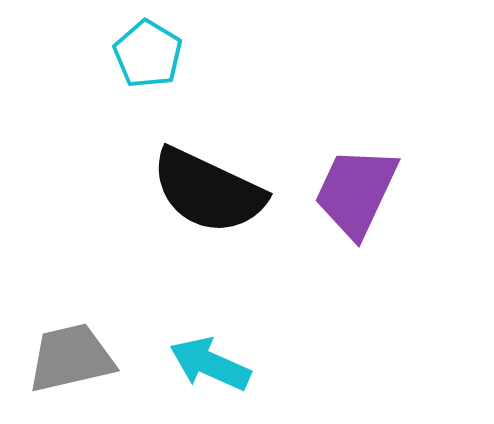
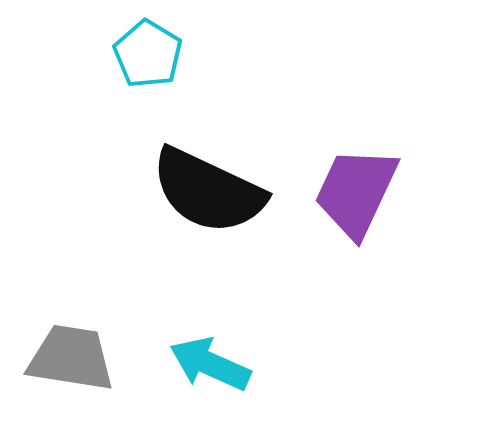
gray trapezoid: rotated 22 degrees clockwise
